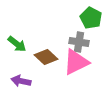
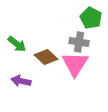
pink triangle: moved 1 px left, 2 px down; rotated 32 degrees counterclockwise
